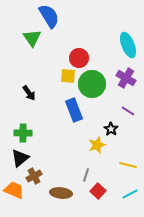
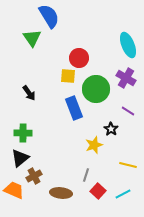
green circle: moved 4 px right, 5 px down
blue rectangle: moved 2 px up
yellow star: moved 3 px left
cyan line: moved 7 px left
